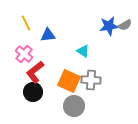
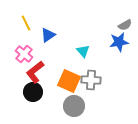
blue star: moved 10 px right, 16 px down
blue triangle: rotated 28 degrees counterclockwise
cyan triangle: rotated 16 degrees clockwise
